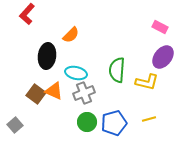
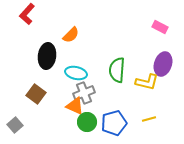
purple ellipse: moved 7 px down; rotated 20 degrees counterclockwise
orange triangle: moved 21 px right, 15 px down
